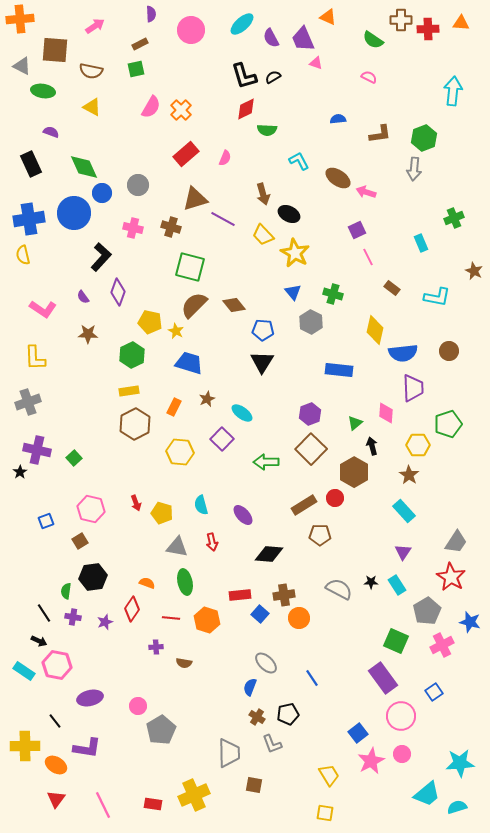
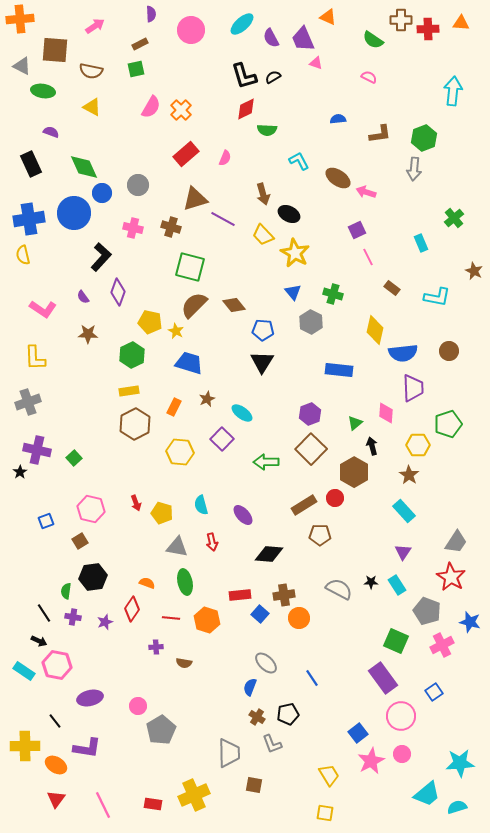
green cross at (454, 218): rotated 18 degrees counterclockwise
gray pentagon at (427, 611): rotated 20 degrees counterclockwise
